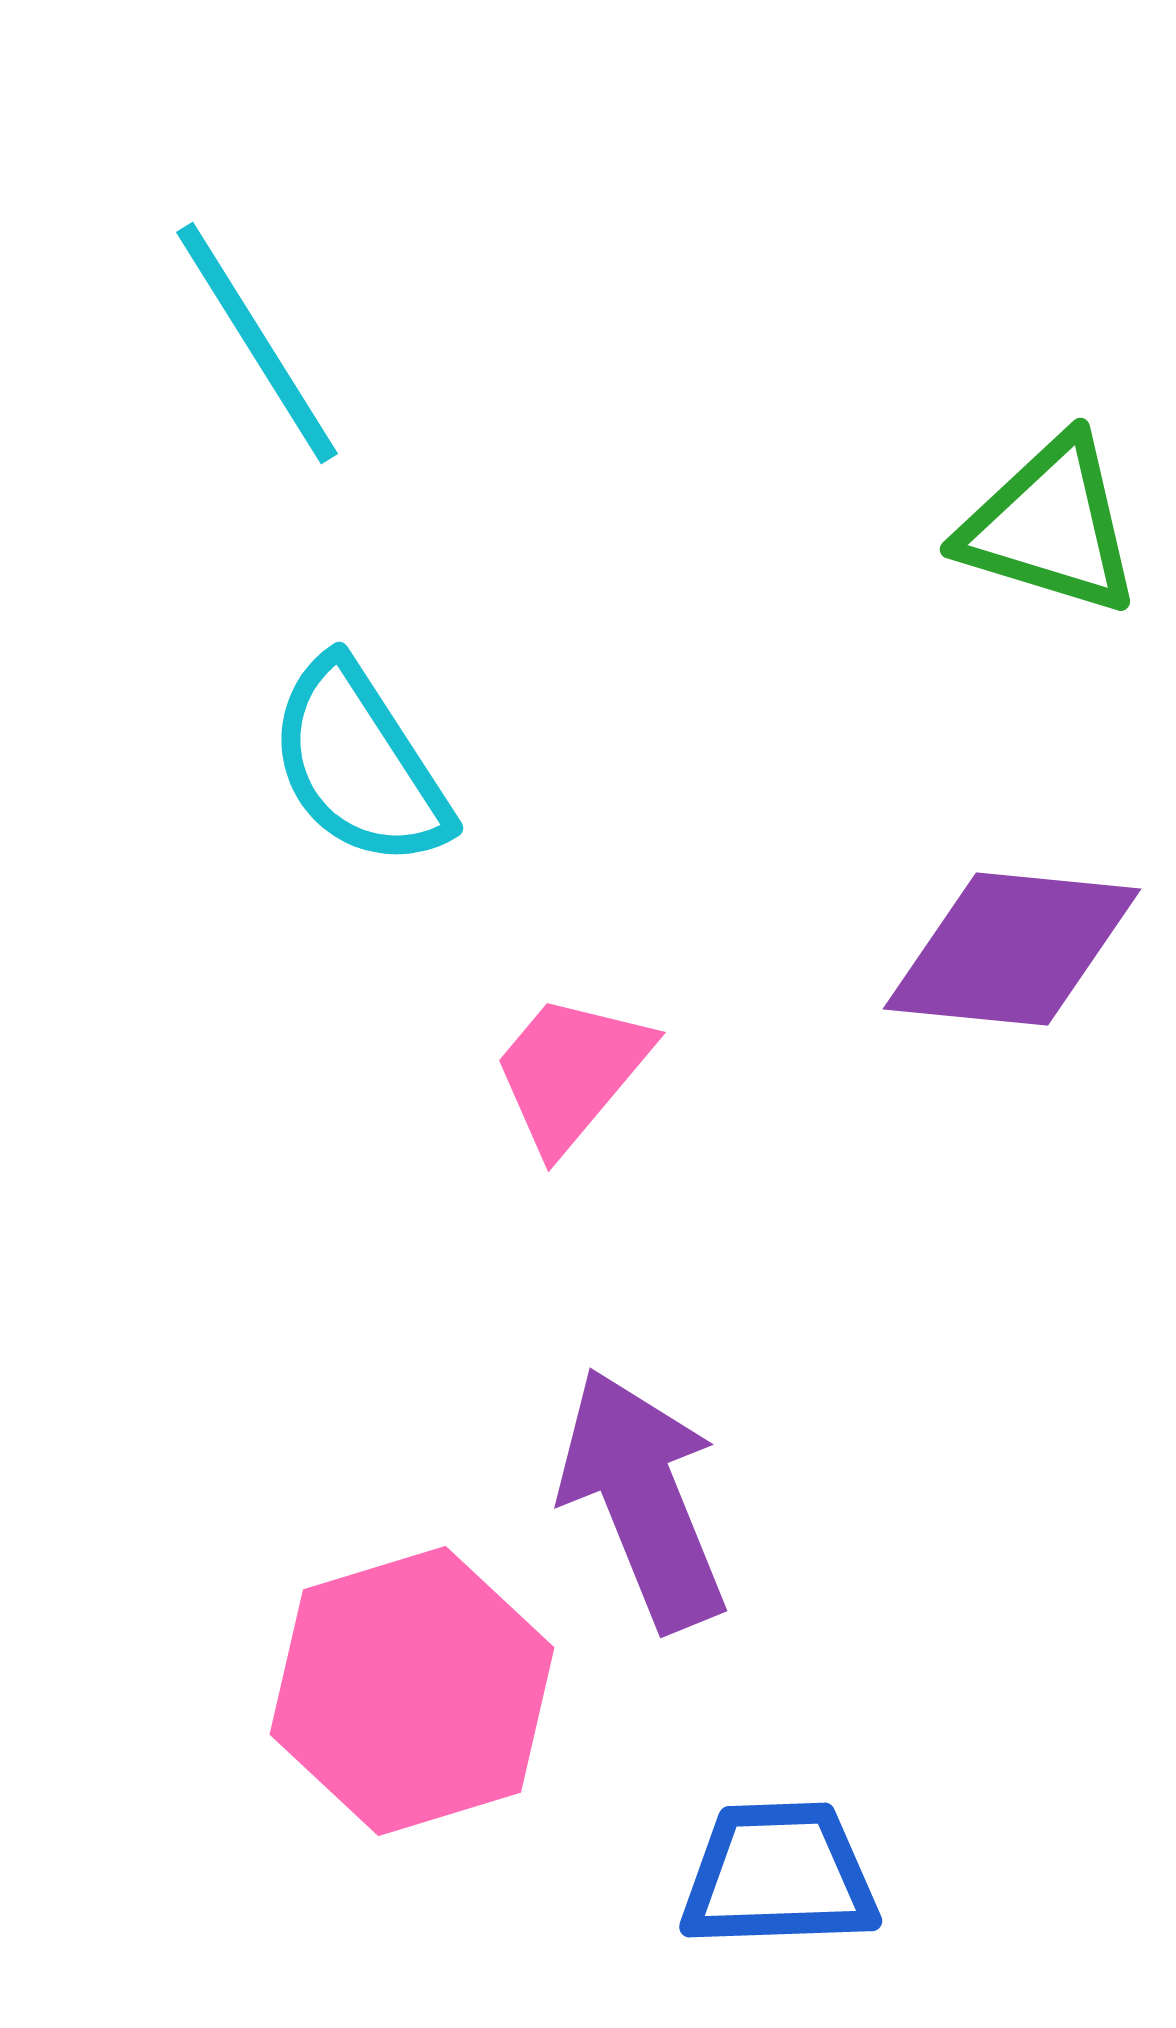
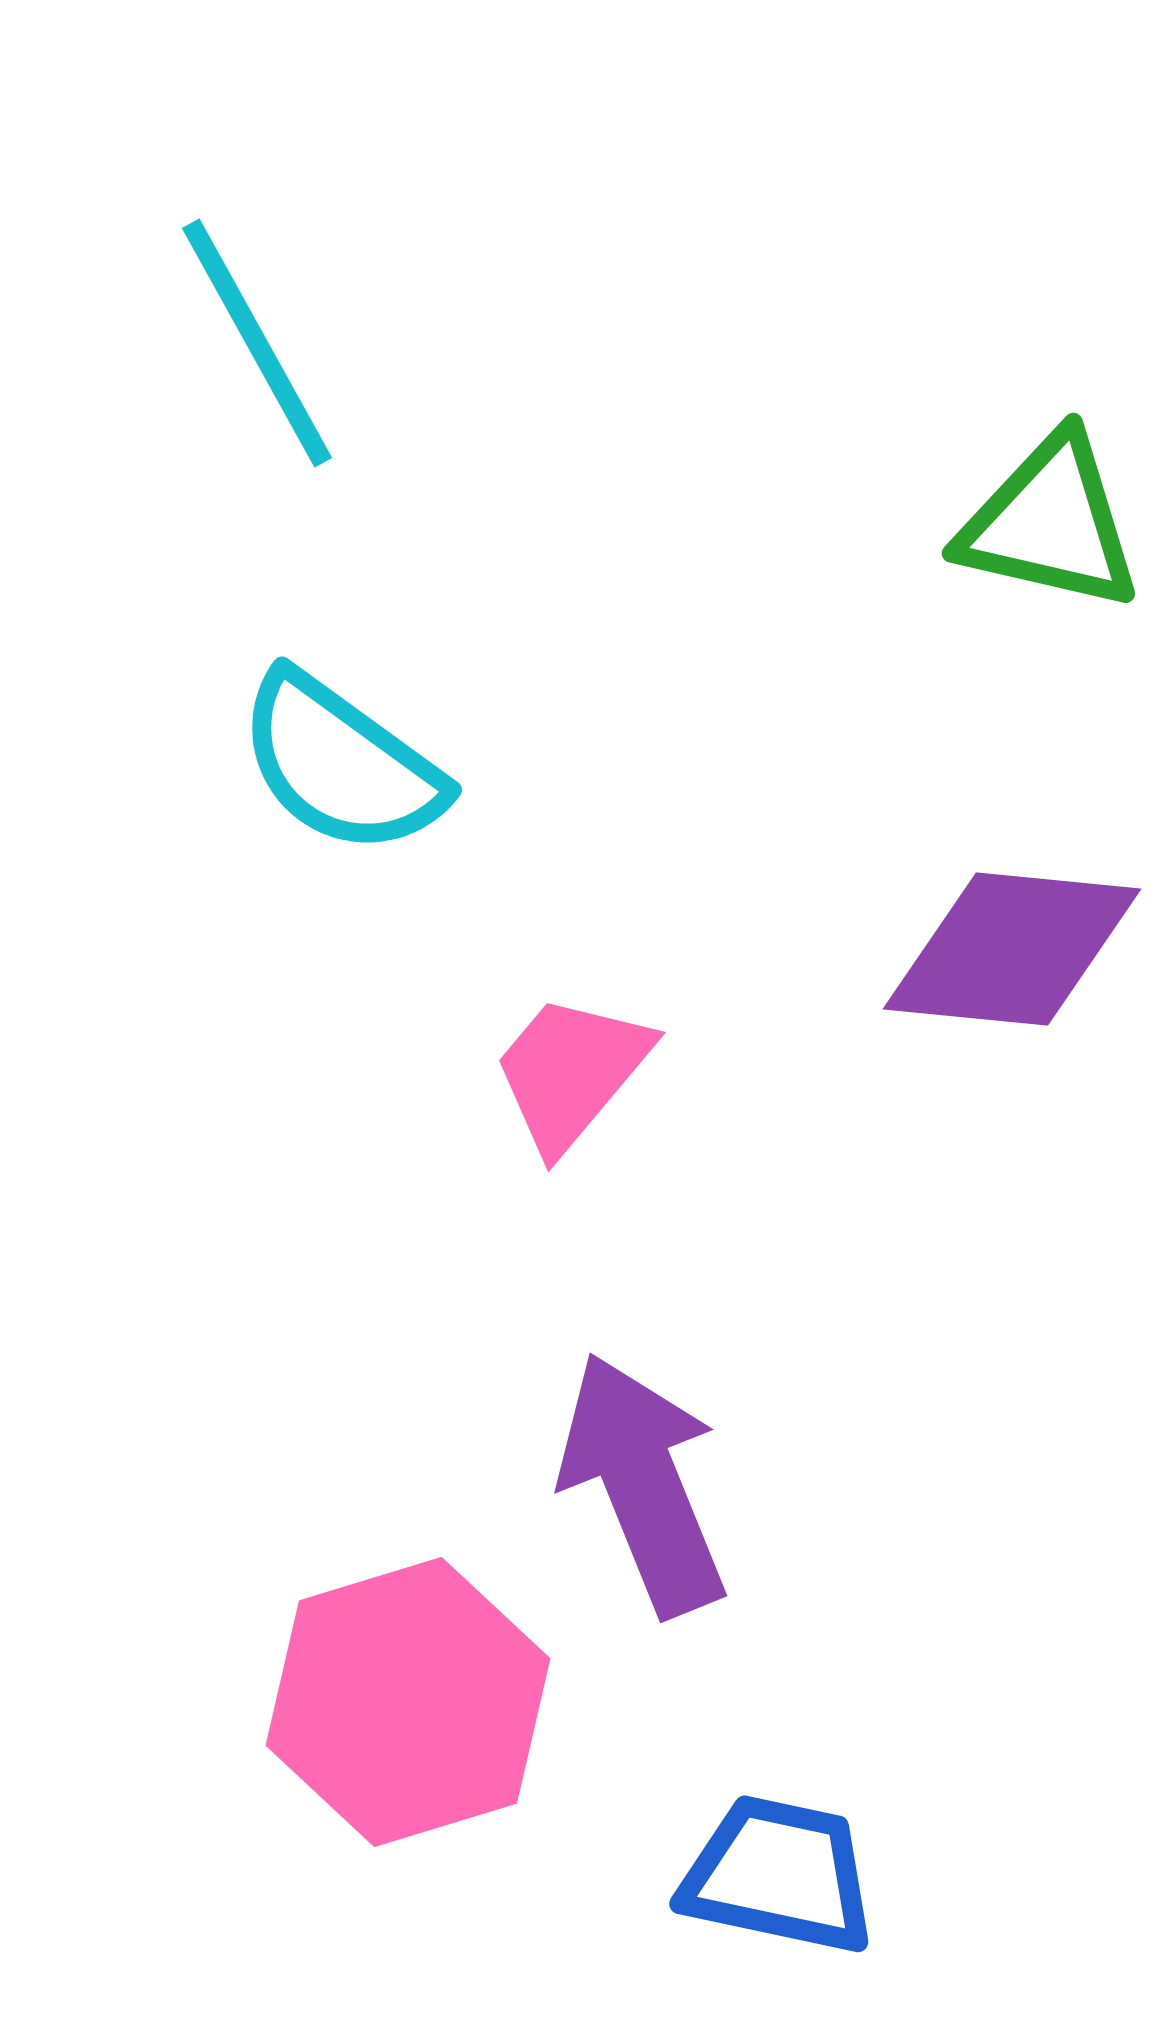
cyan line: rotated 3 degrees clockwise
green triangle: moved 3 px up; rotated 4 degrees counterclockwise
cyan semicircle: moved 18 px left; rotated 21 degrees counterclockwise
purple arrow: moved 15 px up
pink hexagon: moved 4 px left, 11 px down
blue trapezoid: rotated 14 degrees clockwise
